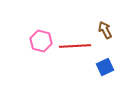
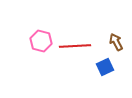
brown arrow: moved 11 px right, 12 px down
